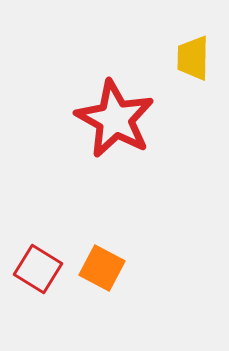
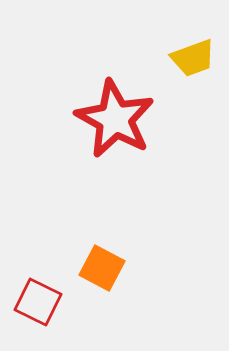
yellow trapezoid: rotated 111 degrees counterclockwise
red square: moved 33 px down; rotated 6 degrees counterclockwise
